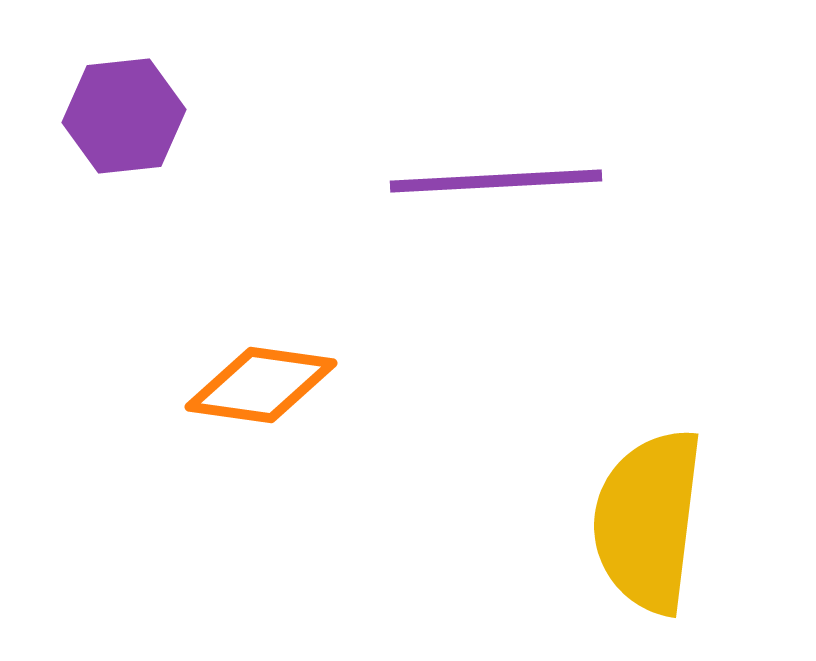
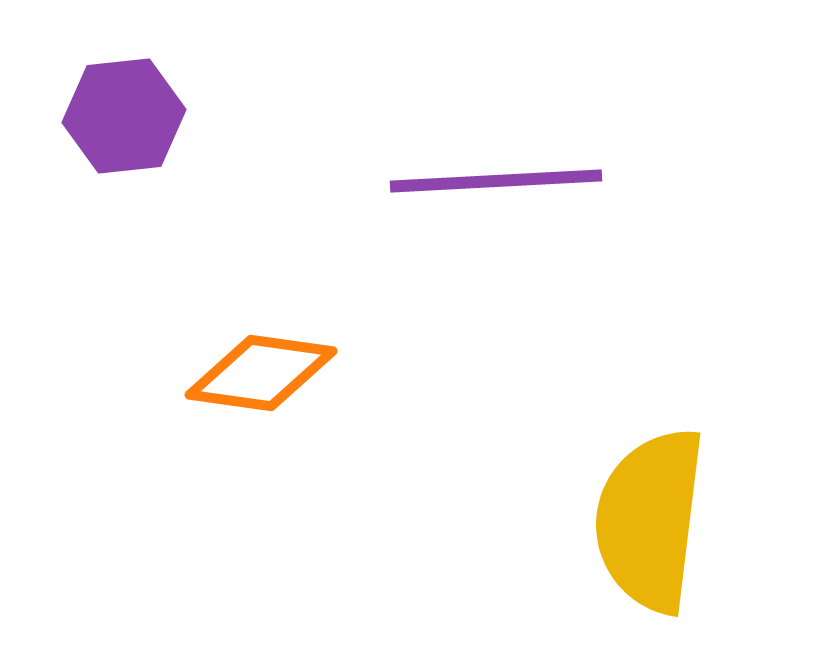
orange diamond: moved 12 px up
yellow semicircle: moved 2 px right, 1 px up
